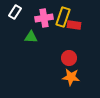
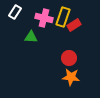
pink cross: rotated 24 degrees clockwise
red rectangle: rotated 40 degrees counterclockwise
